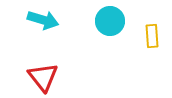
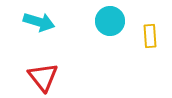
cyan arrow: moved 4 px left, 2 px down
yellow rectangle: moved 2 px left
